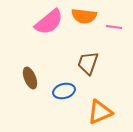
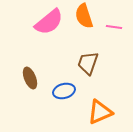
orange semicircle: rotated 65 degrees clockwise
